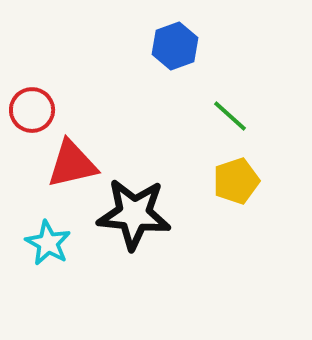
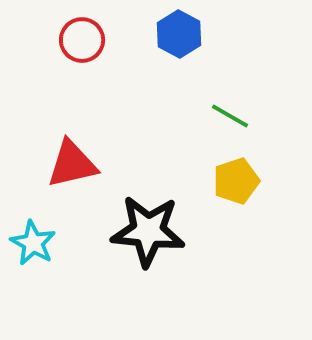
blue hexagon: moved 4 px right, 12 px up; rotated 12 degrees counterclockwise
red circle: moved 50 px right, 70 px up
green line: rotated 12 degrees counterclockwise
black star: moved 14 px right, 17 px down
cyan star: moved 15 px left
